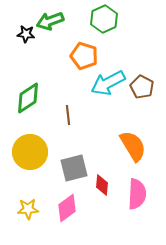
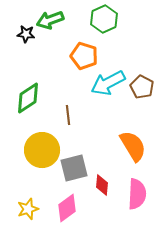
green arrow: moved 1 px up
yellow circle: moved 12 px right, 2 px up
yellow star: rotated 15 degrees counterclockwise
